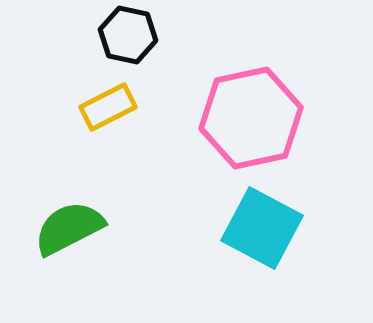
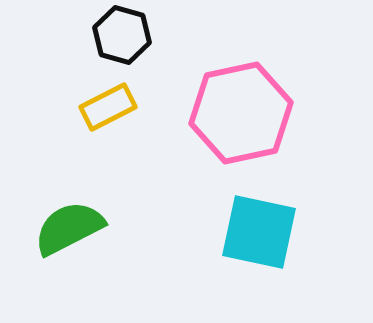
black hexagon: moved 6 px left; rotated 4 degrees clockwise
pink hexagon: moved 10 px left, 5 px up
cyan square: moved 3 px left, 4 px down; rotated 16 degrees counterclockwise
